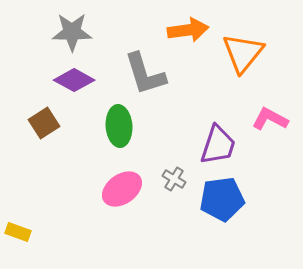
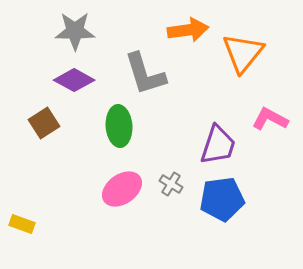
gray star: moved 3 px right, 1 px up
gray cross: moved 3 px left, 5 px down
yellow rectangle: moved 4 px right, 8 px up
